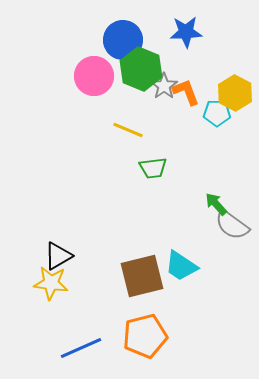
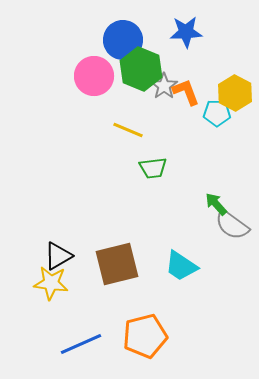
brown square: moved 25 px left, 12 px up
blue line: moved 4 px up
